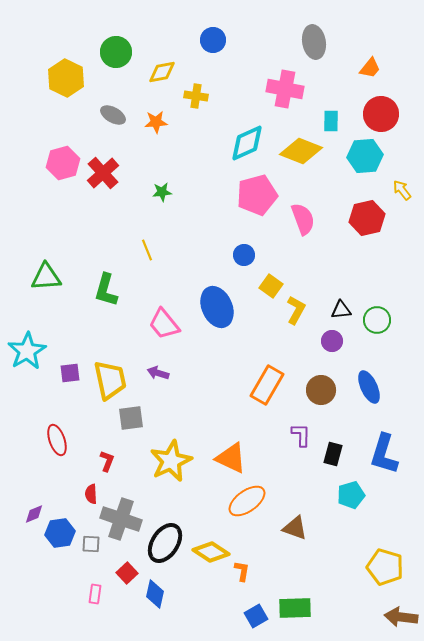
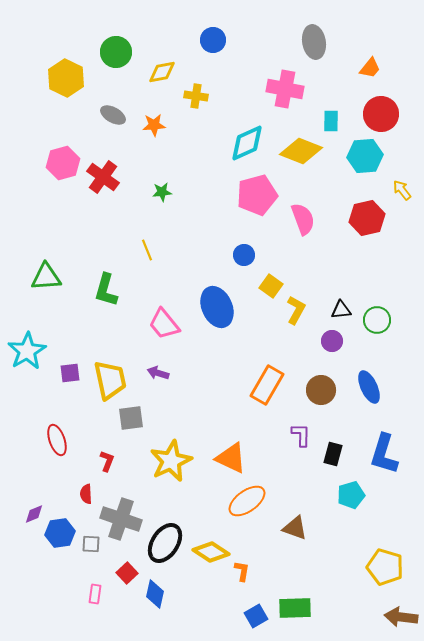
orange star at (156, 122): moved 2 px left, 3 px down
red cross at (103, 173): moved 4 px down; rotated 12 degrees counterclockwise
red semicircle at (91, 494): moved 5 px left
